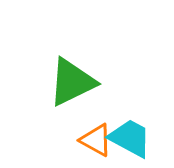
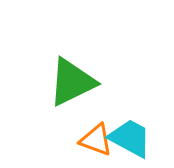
orange triangle: rotated 9 degrees counterclockwise
